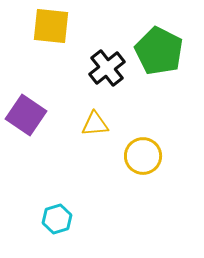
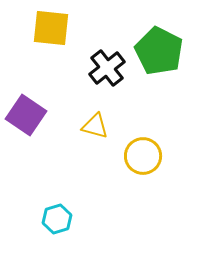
yellow square: moved 2 px down
yellow triangle: moved 2 px down; rotated 20 degrees clockwise
